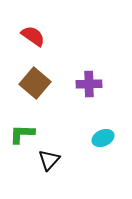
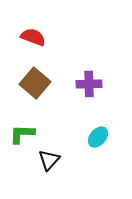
red semicircle: moved 1 px down; rotated 15 degrees counterclockwise
cyan ellipse: moved 5 px left, 1 px up; rotated 25 degrees counterclockwise
